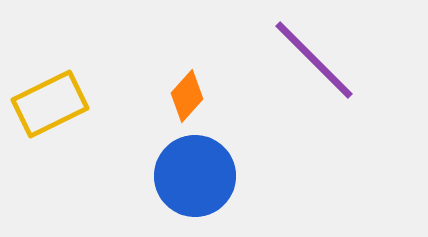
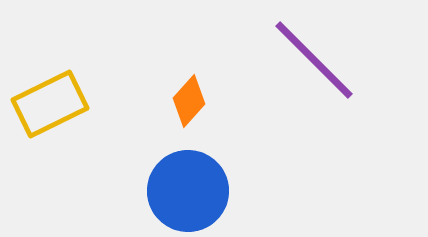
orange diamond: moved 2 px right, 5 px down
blue circle: moved 7 px left, 15 px down
